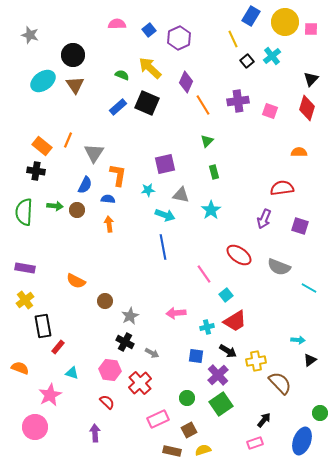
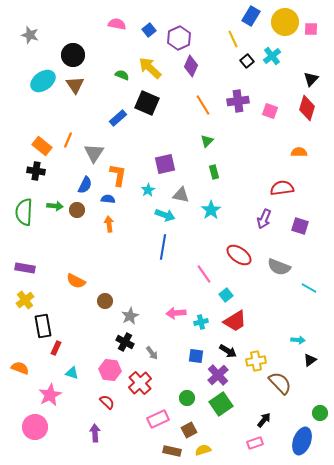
pink semicircle at (117, 24): rotated 12 degrees clockwise
purple diamond at (186, 82): moved 5 px right, 16 px up
blue rectangle at (118, 107): moved 11 px down
cyan star at (148, 190): rotated 24 degrees counterclockwise
blue line at (163, 247): rotated 20 degrees clockwise
cyan cross at (207, 327): moved 6 px left, 5 px up
red rectangle at (58, 347): moved 2 px left, 1 px down; rotated 16 degrees counterclockwise
gray arrow at (152, 353): rotated 24 degrees clockwise
